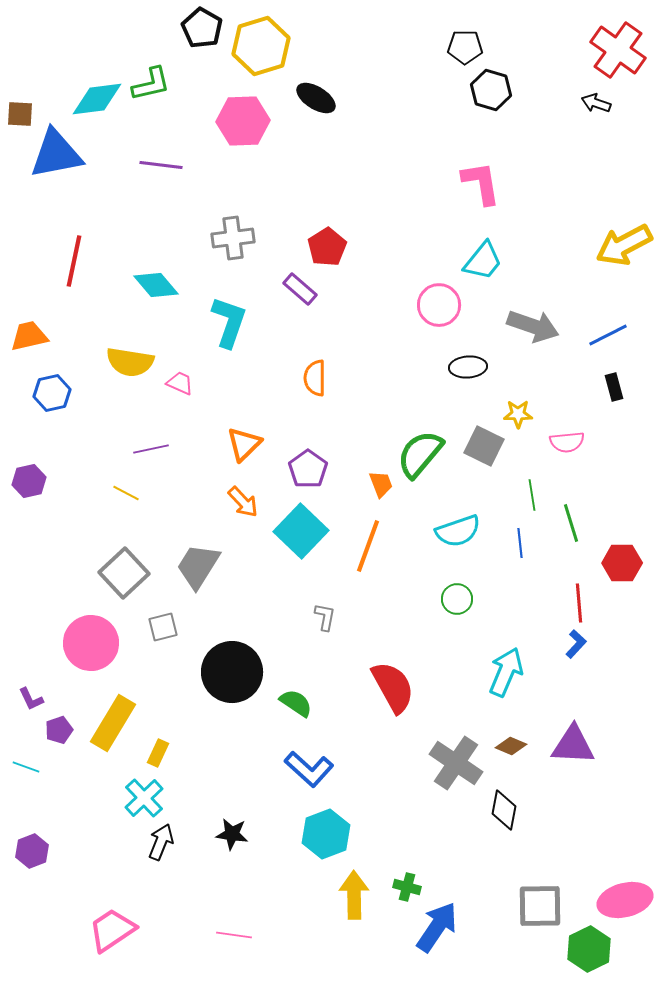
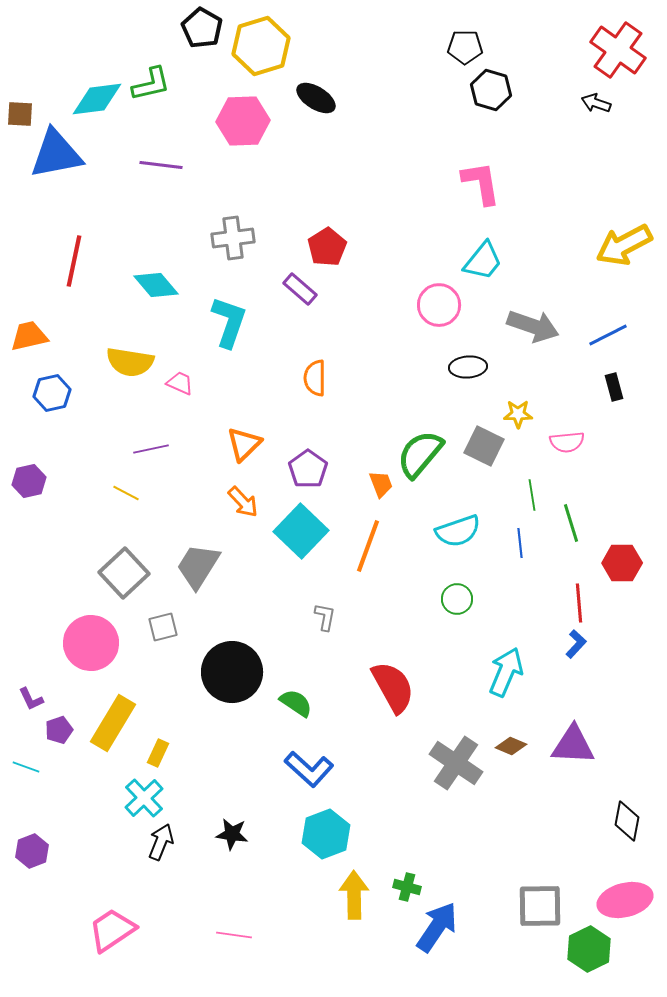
black diamond at (504, 810): moved 123 px right, 11 px down
